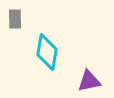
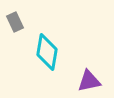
gray rectangle: moved 3 px down; rotated 24 degrees counterclockwise
